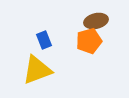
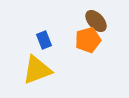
brown ellipse: rotated 60 degrees clockwise
orange pentagon: moved 1 px left, 1 px up
